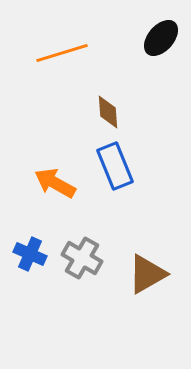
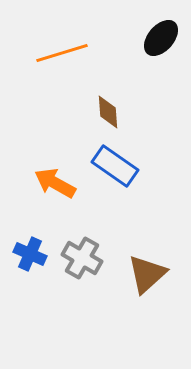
blue rectangle: rotated 33 degrees counterclockwise
brown triangle: rotated 12 degrees counterclockwise
